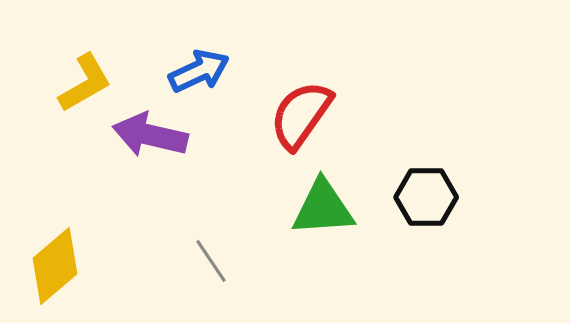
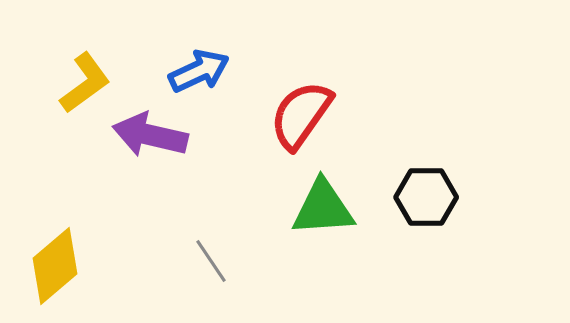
yellow L-shape: rotated 6 degrees counterclockwise
